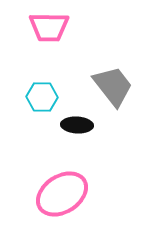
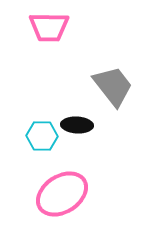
cyan hexagon: moved 39 px down
